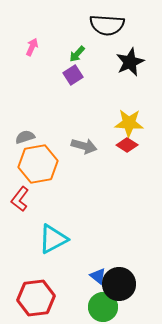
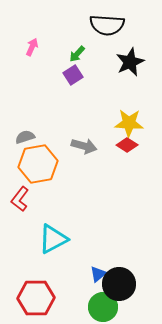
blue triangle: moved 2 px up; rotated 42 degrees clockwise
red hexagon: rotated 6 degrees clockwise
